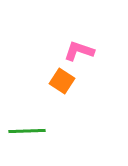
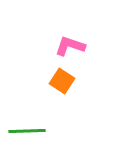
pink L-shape: moved 9 px left, 5 px up
